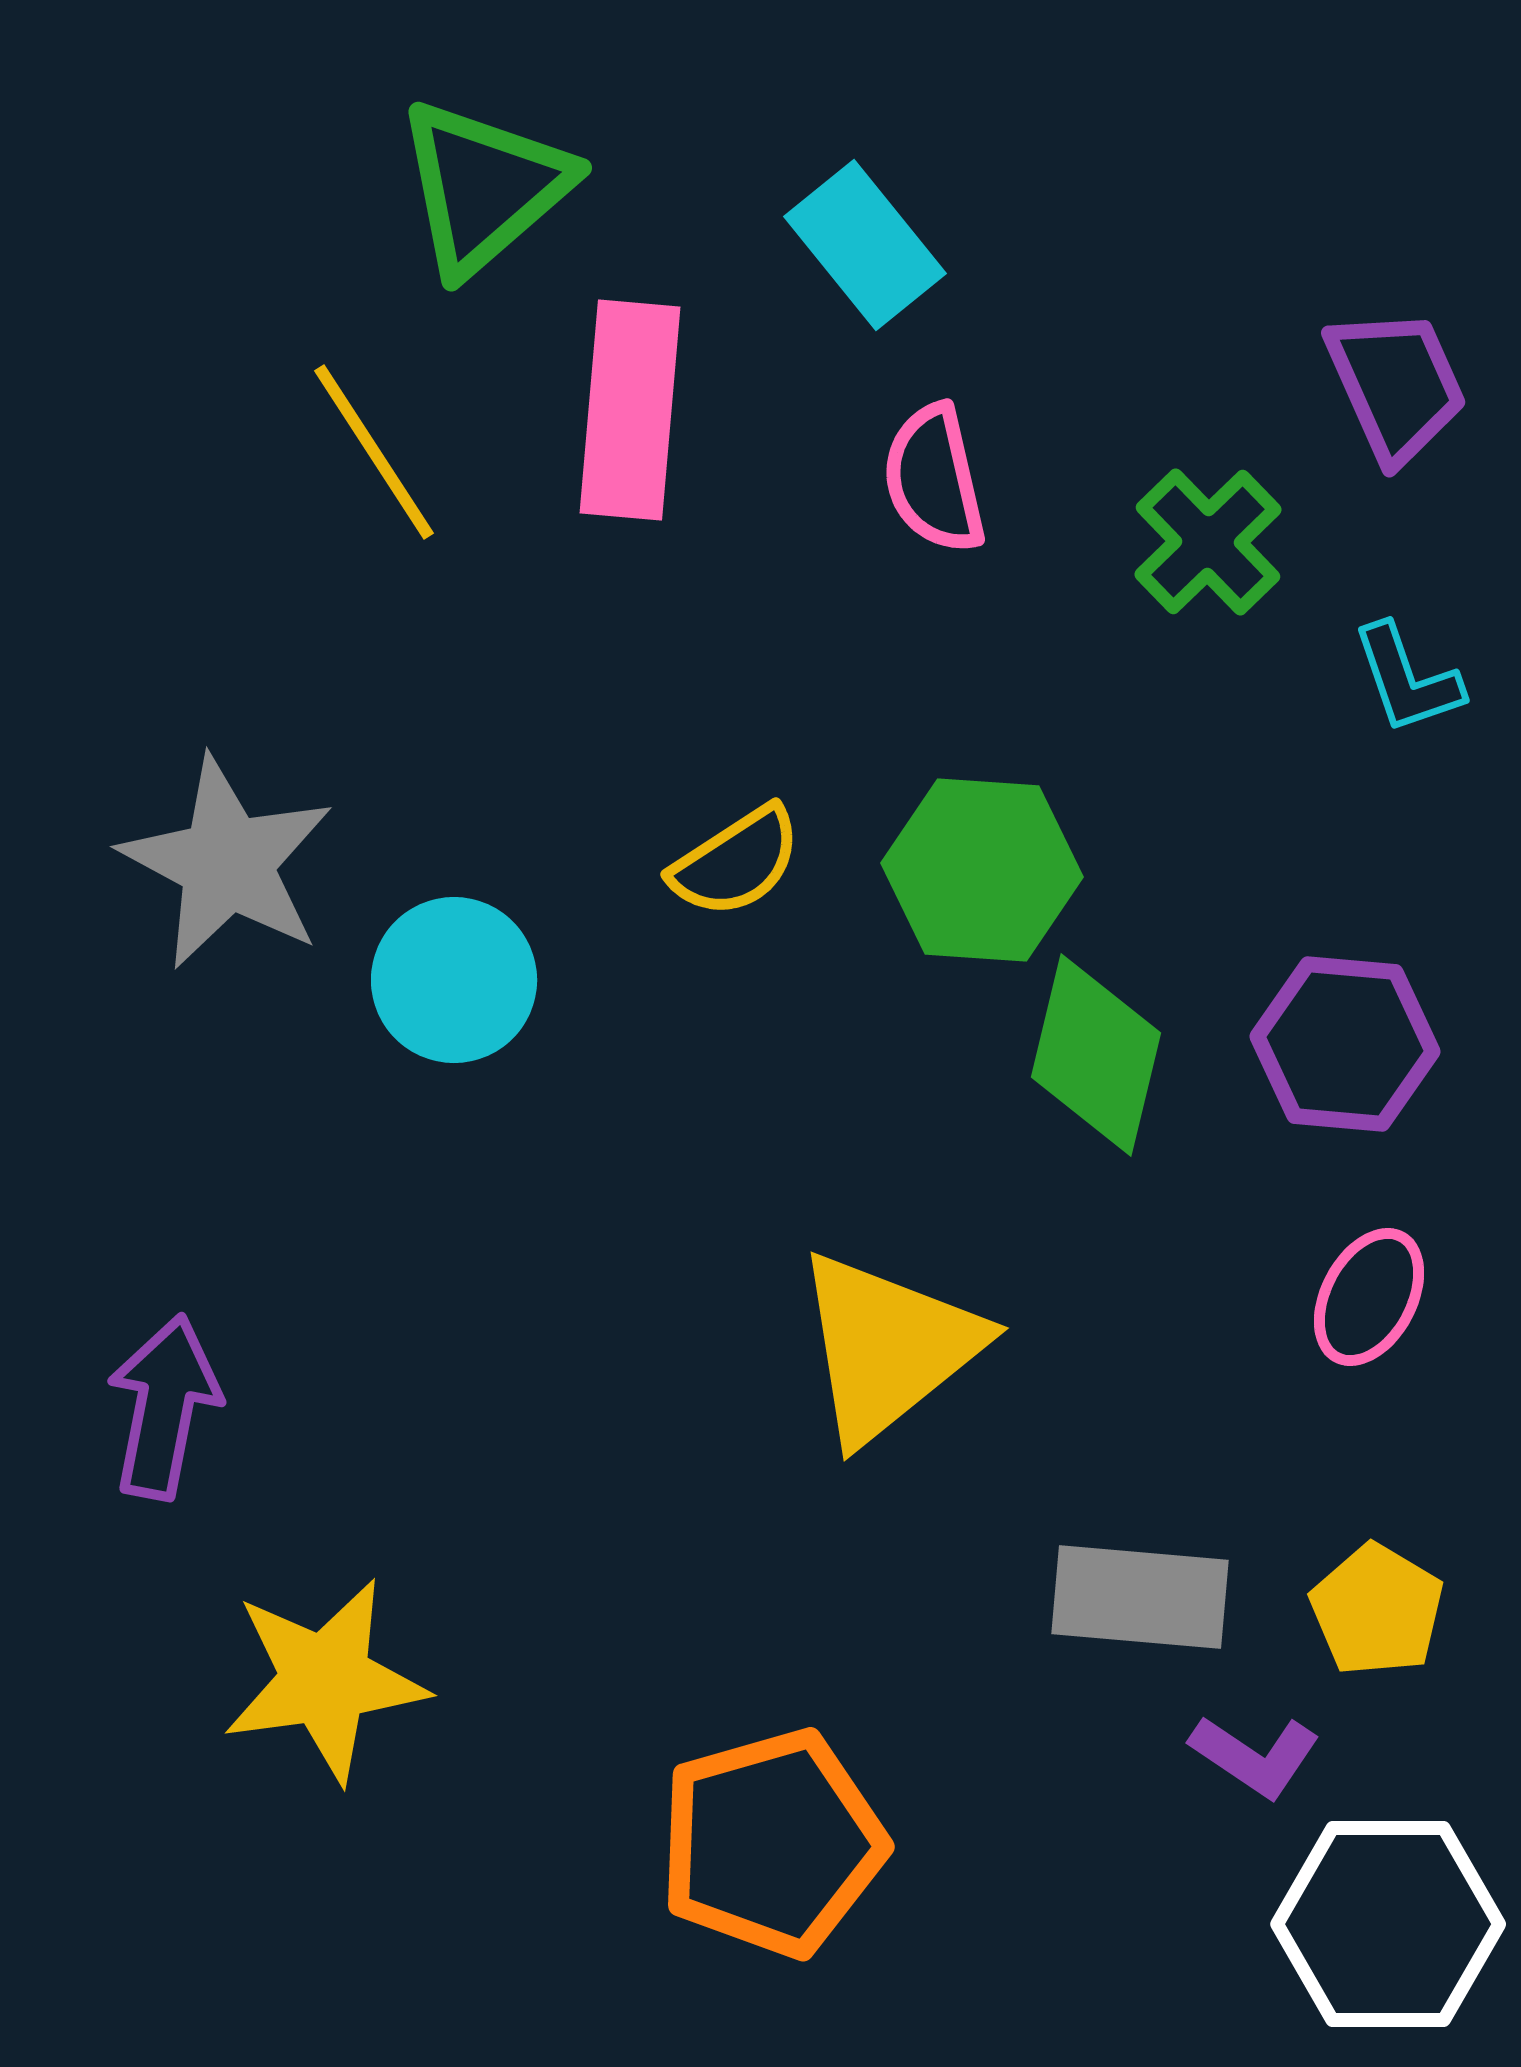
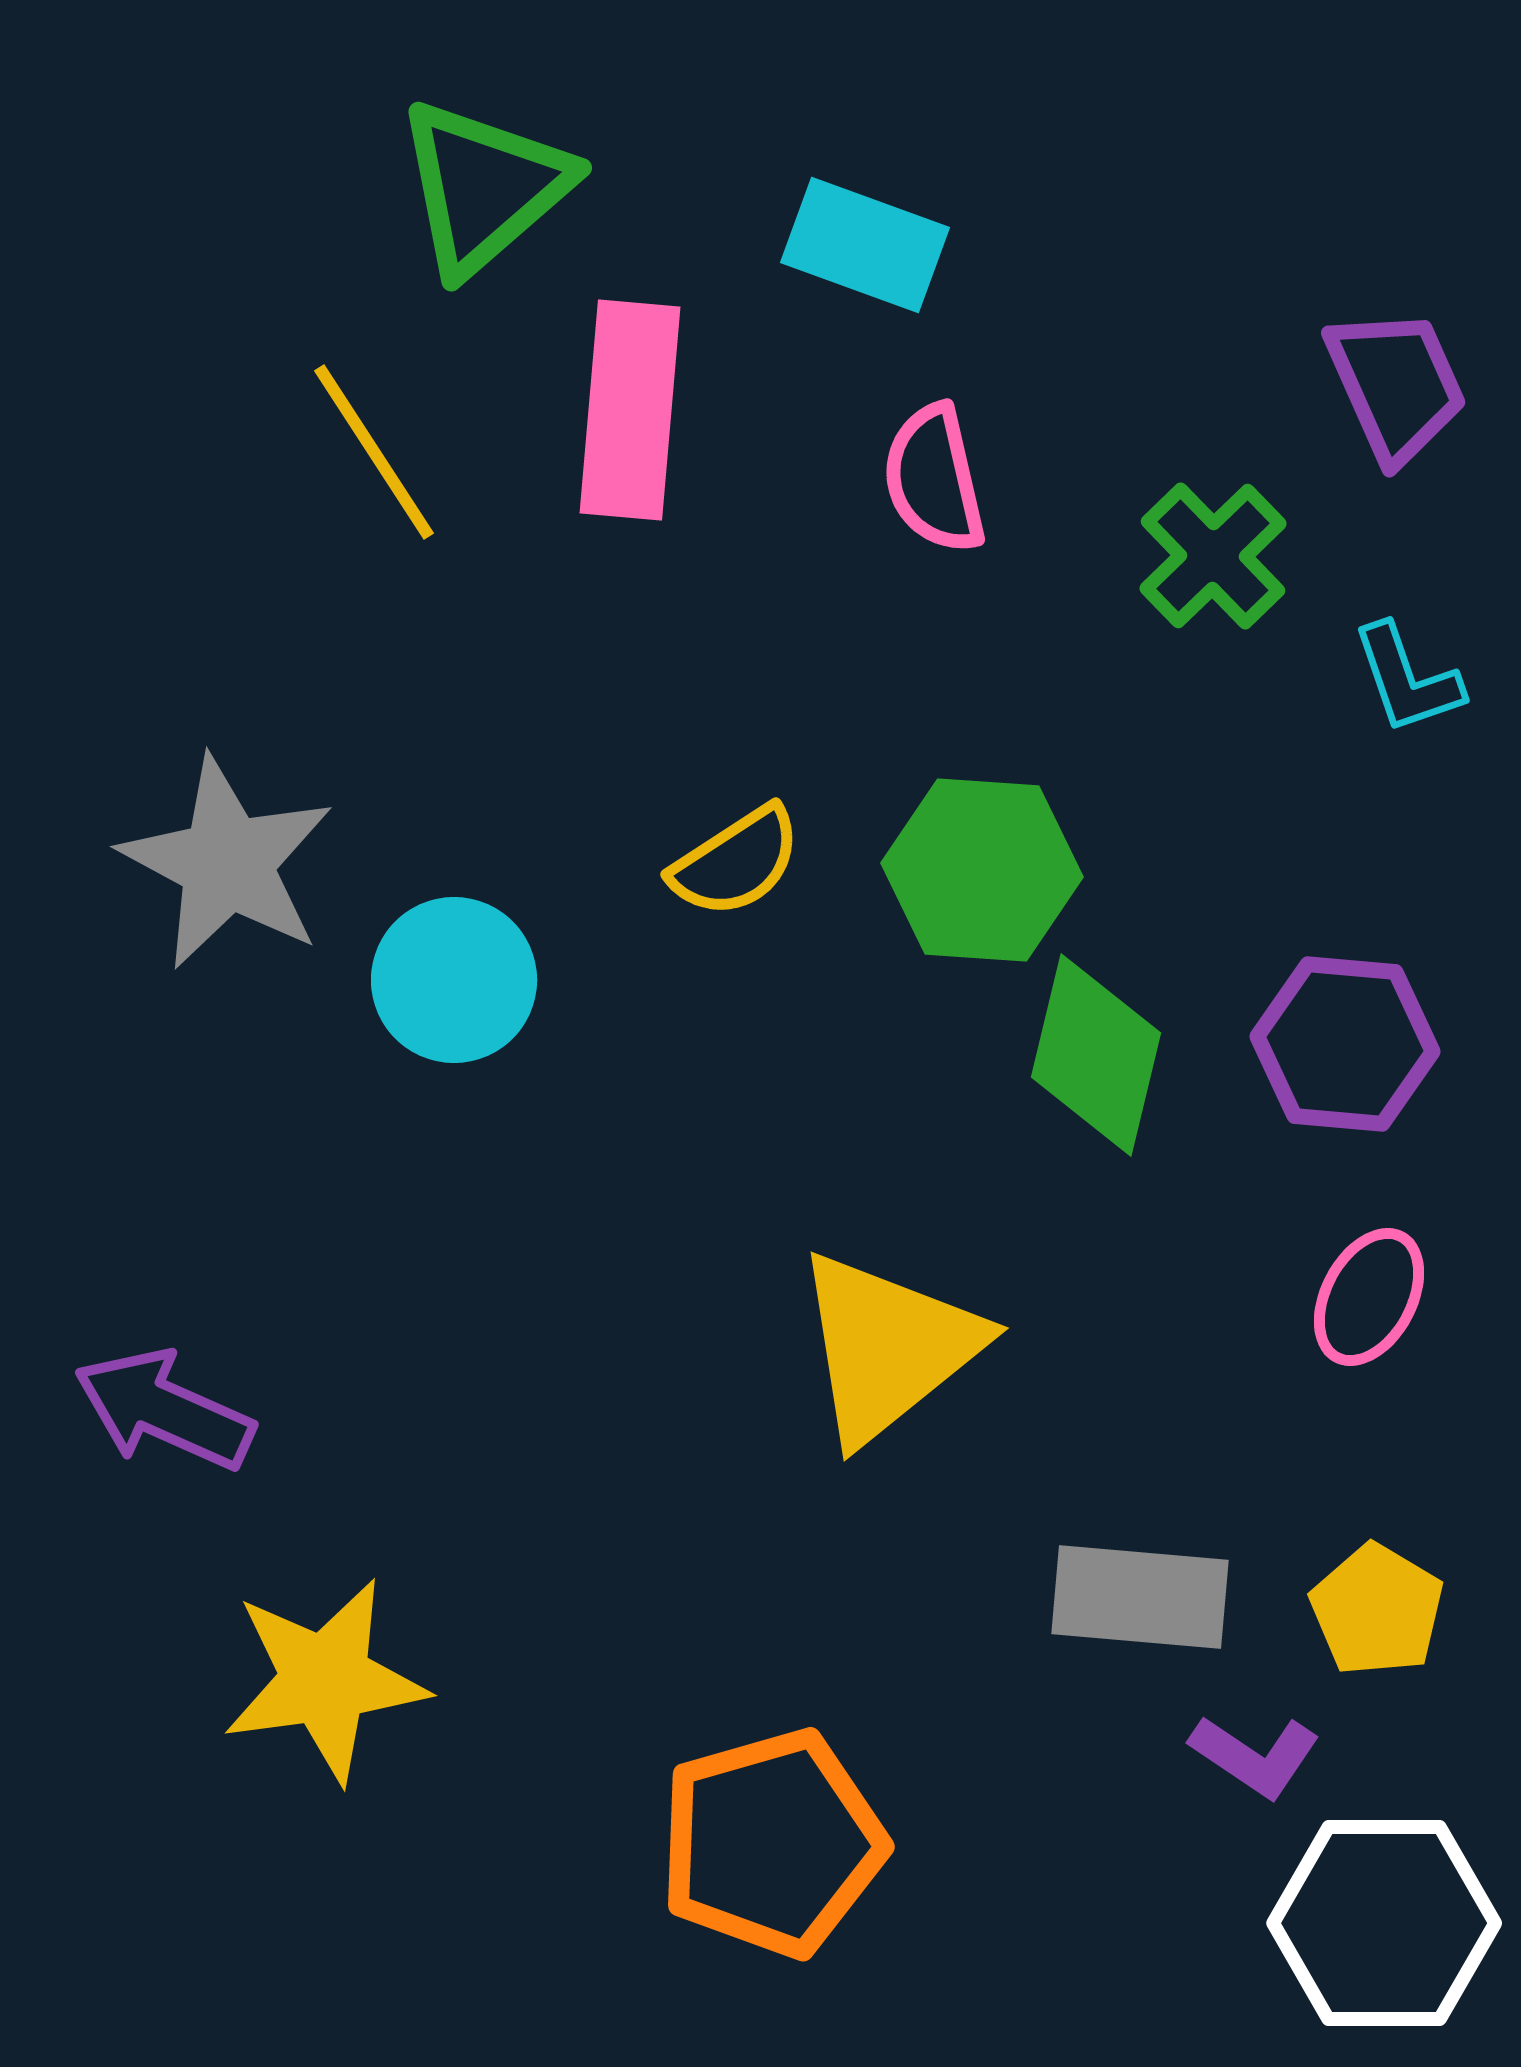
cyan rectangle: rotated 31 degrees counterclockwise
green cross: moved 5 px right, 14 px down
purple arrow: moved 3 px down; rotated 77 degrees counterclockwise
white hexagon: moved 4 px left, 1 px up
